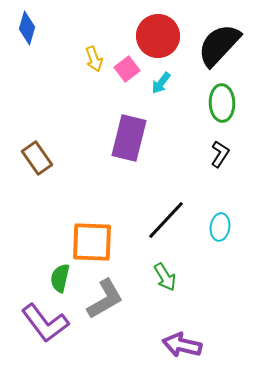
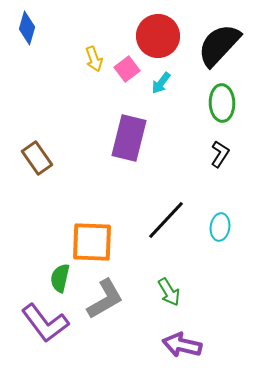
green arrow: moved 4 px right, 15 px down
